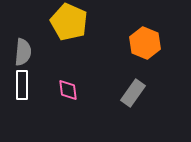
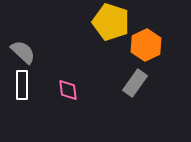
yellow pentagon: moved 42 px right; rotated 6 degrees counterclockwise
orange hexagon: moved 1 px right, 2 px down; rotated 12 degrees clockwise
gray semicircle: rotated 52 degrees counterclockwise
gray rectangle: moved 2 px right, 10 px up
